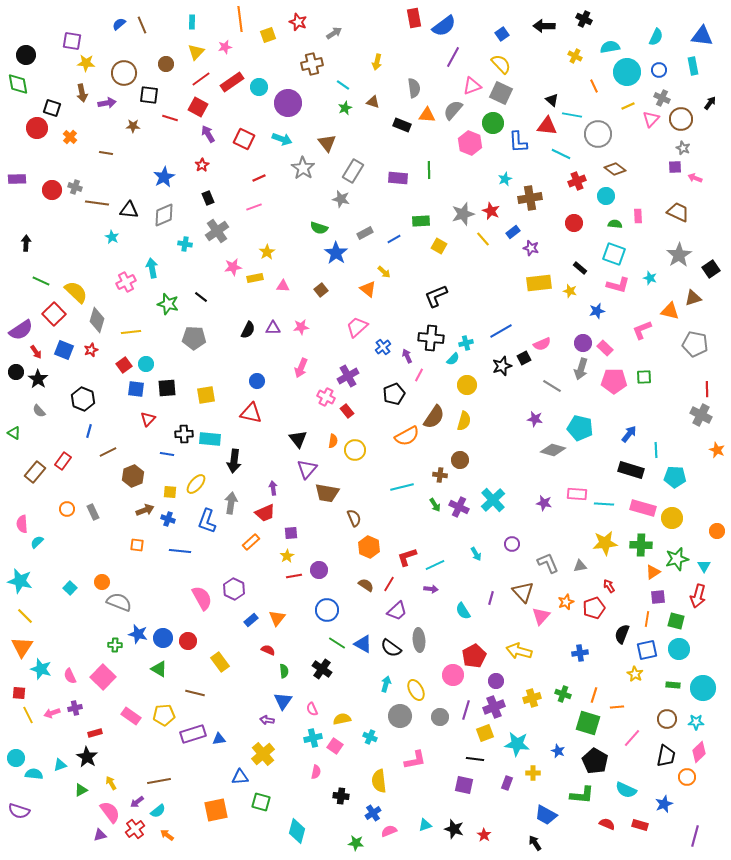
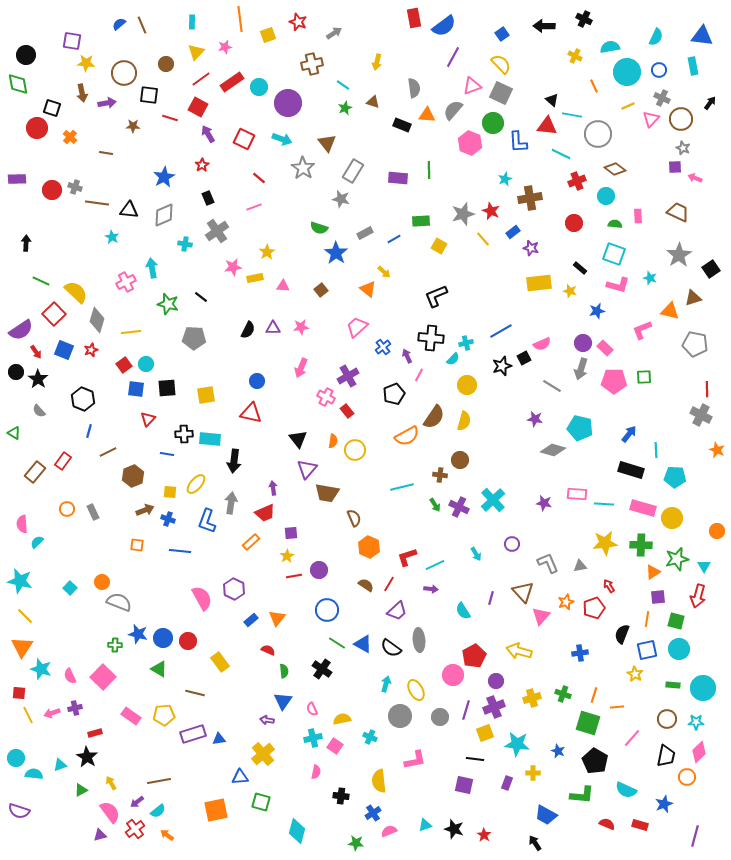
red line at (259, 178): rotated 64 degrees clockwise
